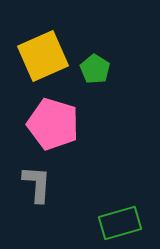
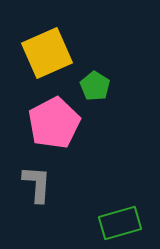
yellow square: moved 4 px right, 3 px up
green pentagon: moved 17 px down
pink pentagon: moved 1 px right, 1 px up; rotated 27 degrees clockwise
